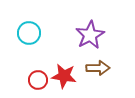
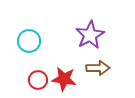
cyan circle: moved 8 px down
red star: moved 3 px down
